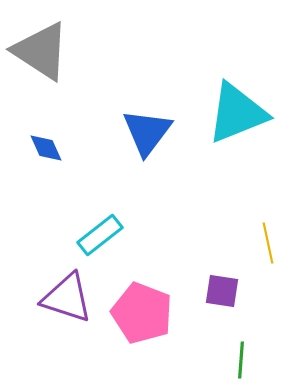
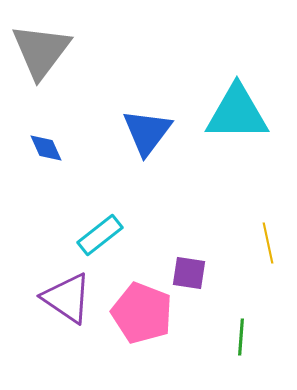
gray triangle: rotated 34 degrees clockwise
cyan triangle: rotated 22 degrees clockwise
purple square: moved 33 px left, 18 px up
purple triangle: rotated 16 degrees clockwise
green line: moved 23 px up
